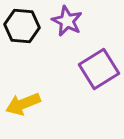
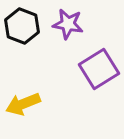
purple star: moved 1 px right, 3 px down; rotated 16 degrees counterclockwise
black hexagon: rotated 16 degrees clockwise
